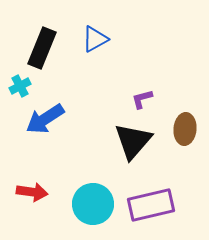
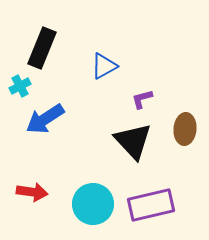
blue triangle: moved 9 px right, 27 px down
black triangle: rotated 24 degrees counterclockwise
